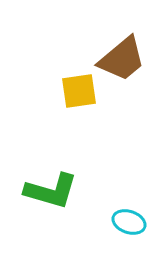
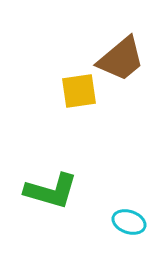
brown trapezoid: moved 1 px left
